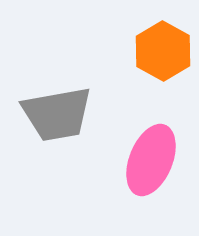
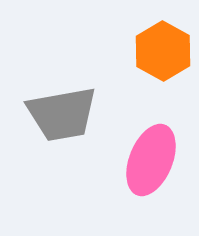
gray trapezoid: moved 5 px right
